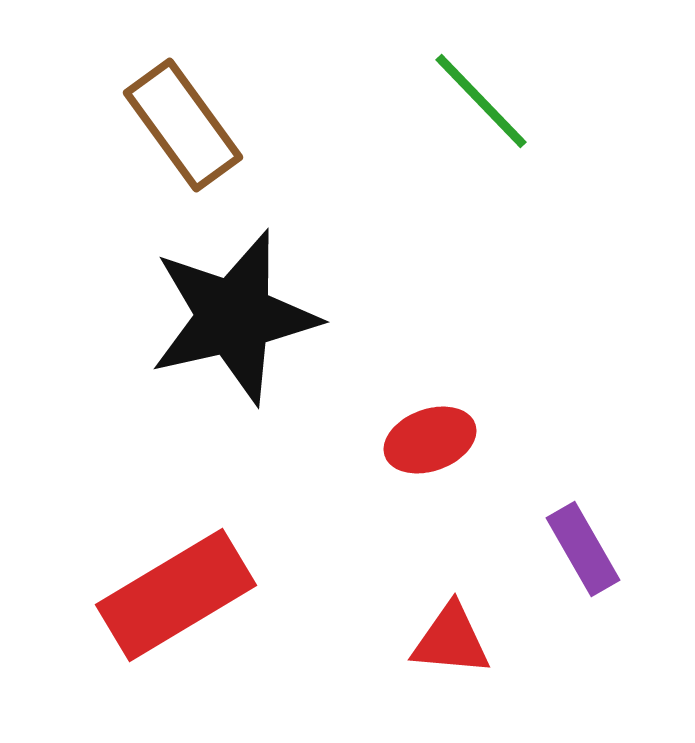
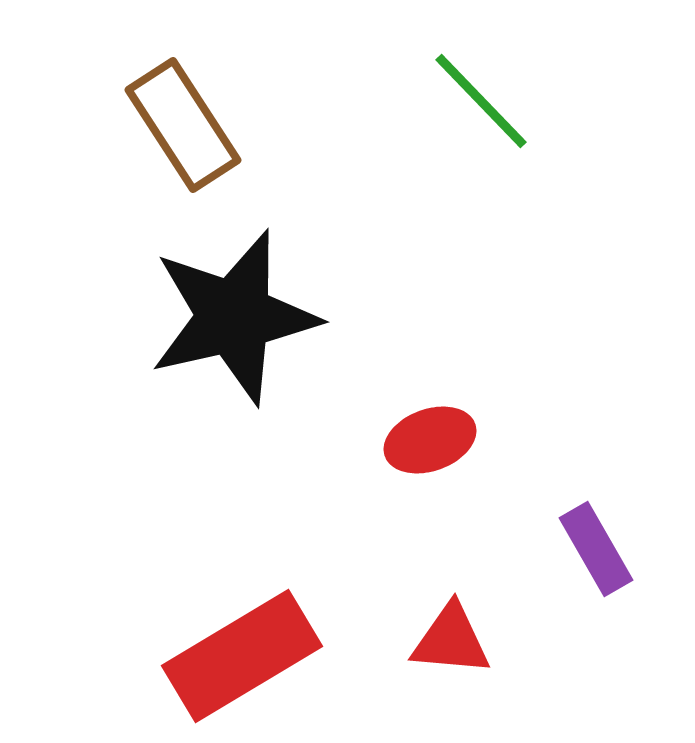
brown rectangle: rotated 3 degrees clockwise
purple rectangle: moved 13 px right
red rectangle: moved 66 px right, 61 px down
